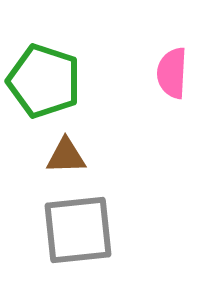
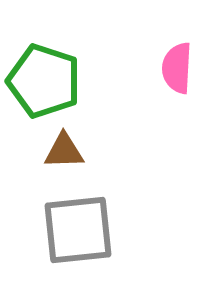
pink semicircle: moved 5 px right, 5 px up
brown triangle: moved 2 px left, 5 px up
